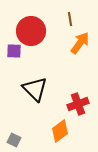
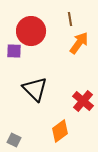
orange arrow: moved 1 px left
red cross: moved 5 px right, 3 px up; rotated 30 degrees counterclockwise
